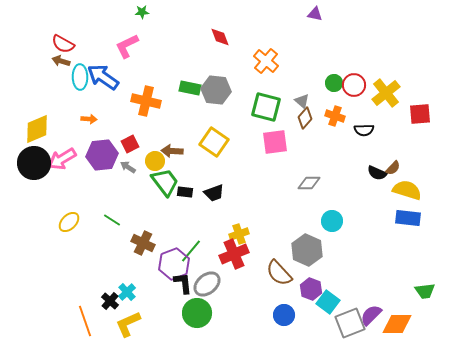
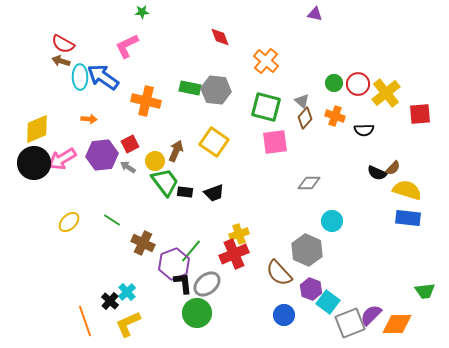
red circle at (354, 85): moved 4 px right, 1 px up
brown arrow at (172, 151): moved 4 px right; rotated 110 degrees clockwise
